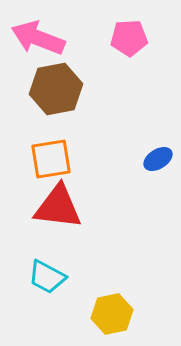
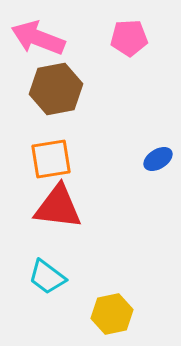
cyan trapezoid: rotated 9 degrees clockwise
